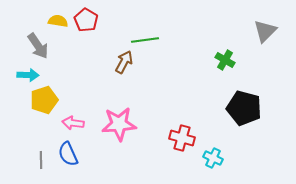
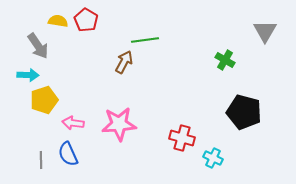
gray triangle: rotated 15 degrees counterclockwise
black pentagon: moved 4 px down
